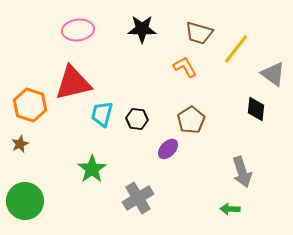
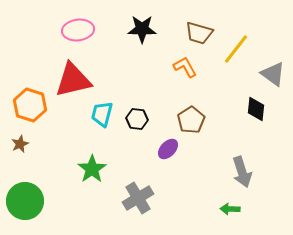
red triangle: moved 3 px up
